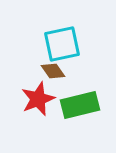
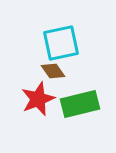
cyan square: moved 1 px left, 1 px up
green rectangle: moved 1 px up
